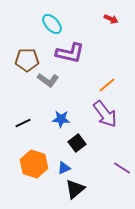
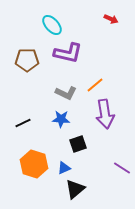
cyan ellipse: moved 1 px down
purple L-shape: moved 2 px left
gray L-shape: moved 18 px right, 13 px down; rotated 10 degrees counterclockwise
orange line: moved 12 px left
purple arrow: rotated 28 degrees clockwise
black square: moved 1 px right, 1 px down; rotated 18 degrees clockwise
